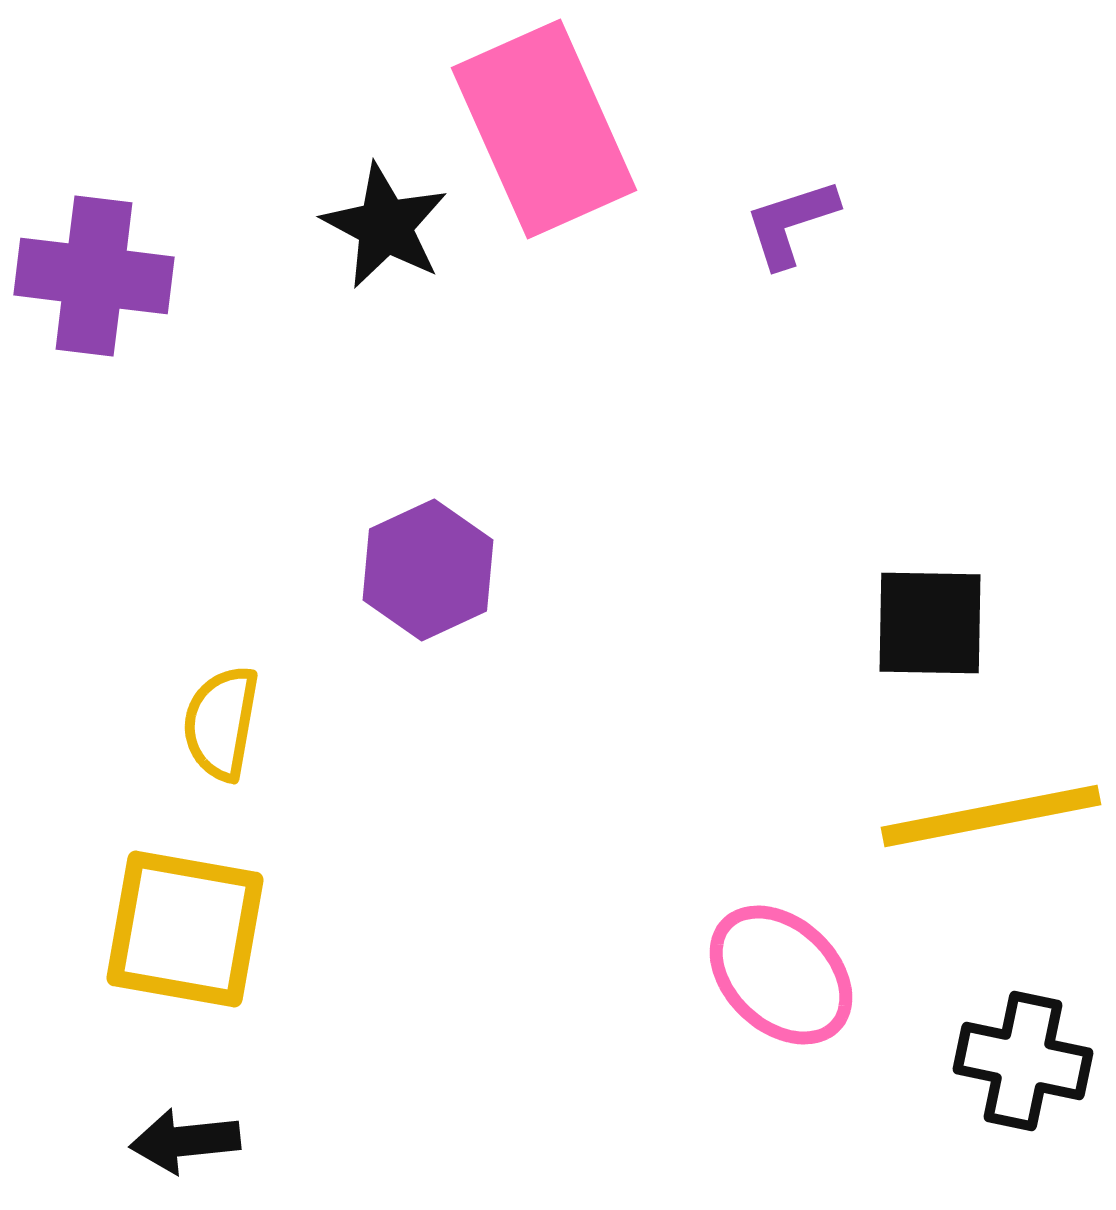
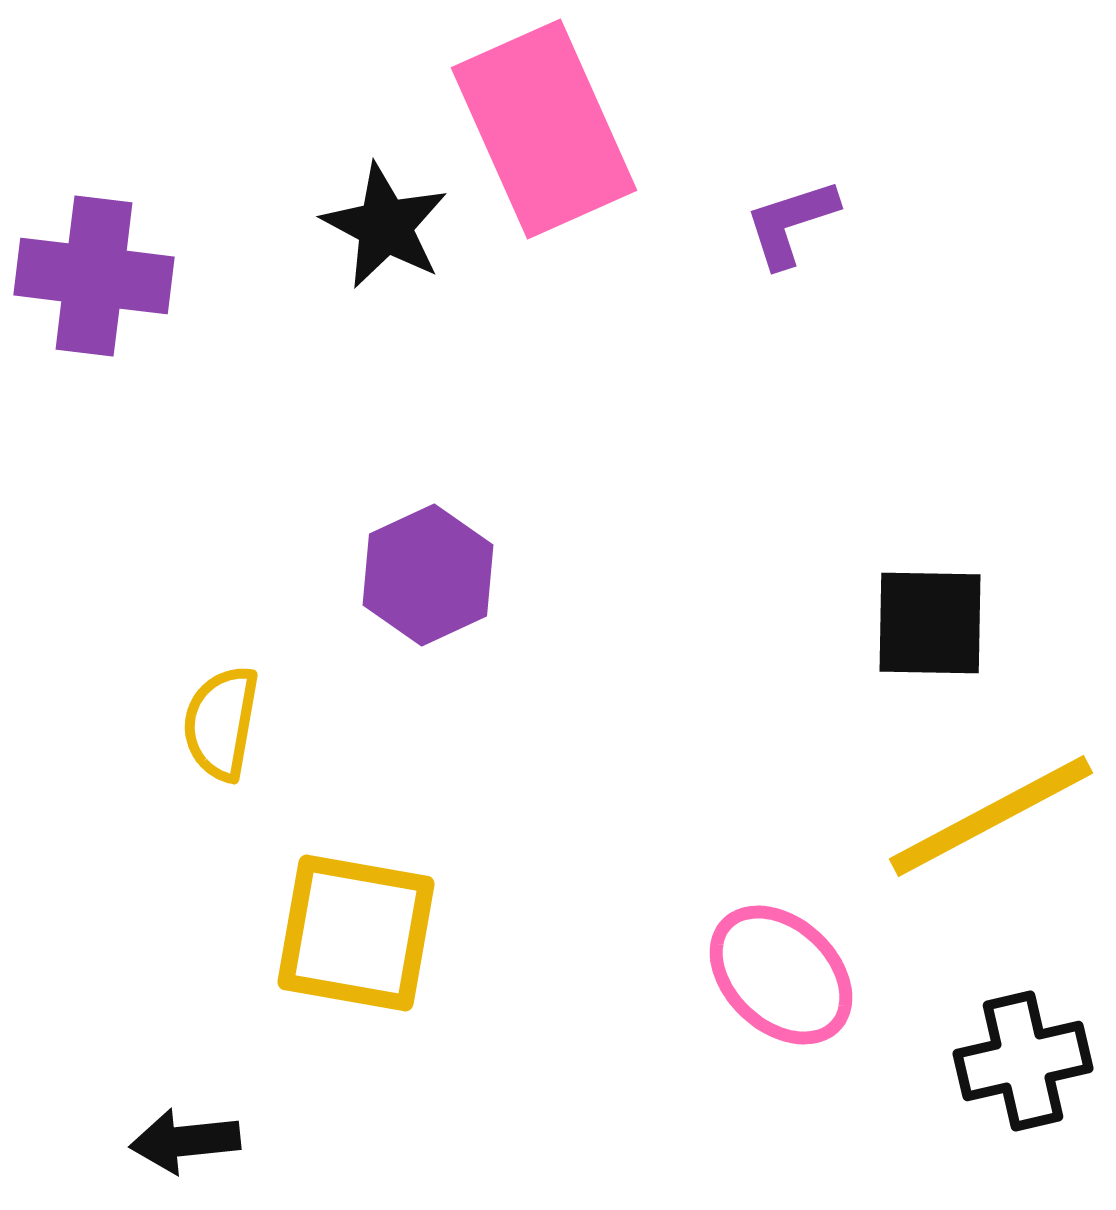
purple hexagon: moved 5 px down
yellow line: rotated 17 degrees counterclockwise
yellow square: moved 171 px right, 4 px down
black cross: rotated 25 degrees counterclockwise
